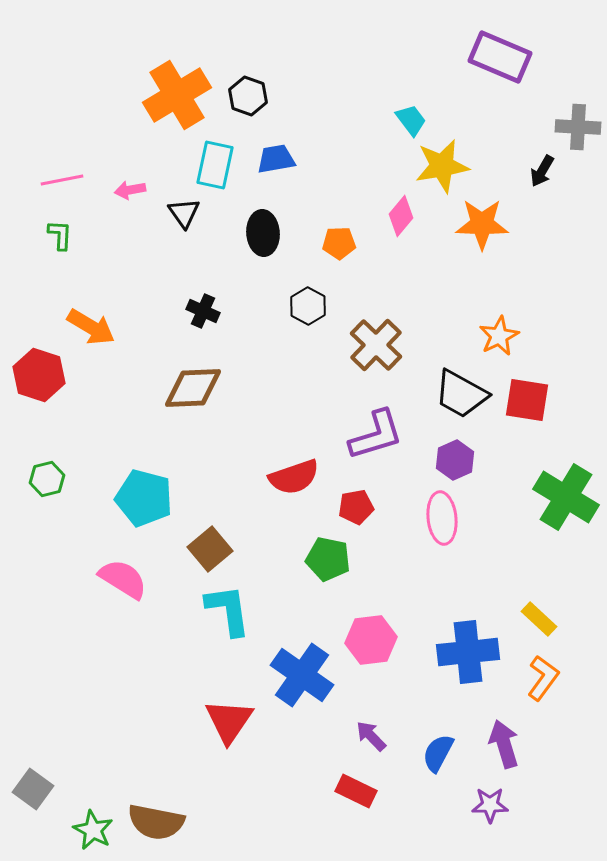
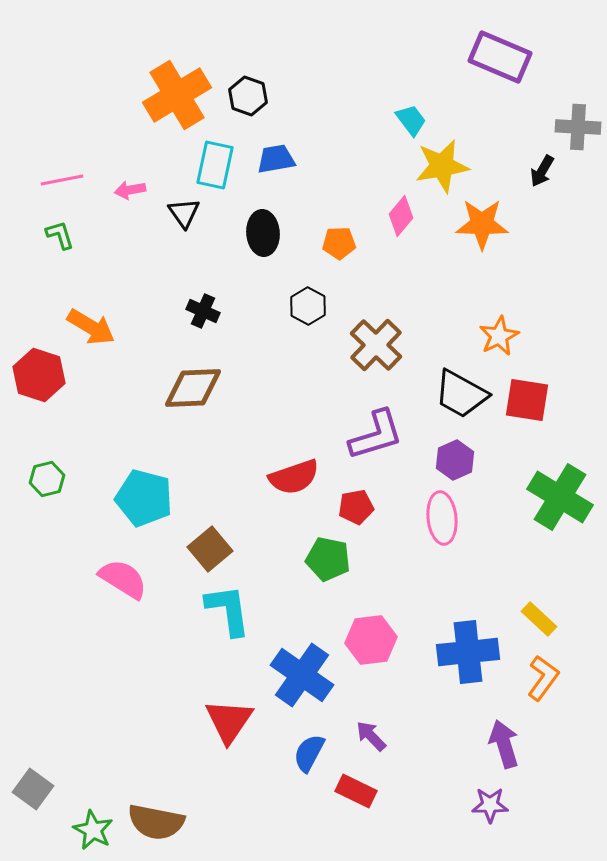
green L-shape at (60, 235): rotated 20 degrees counterclockwise
green cross at (566, 497): moved 6 px left
blue semicircle at (438, 753): moved 129 px left
